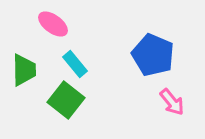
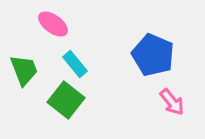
green trapezoid: rotated 20 degrees counterclockwise
